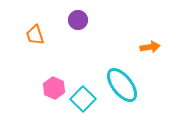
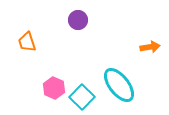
orange trapezoid: moved 8 px left, 7 px down
cyan ellipse: moved 3 px left
cyan square: moved 1 px left, 2 px up
